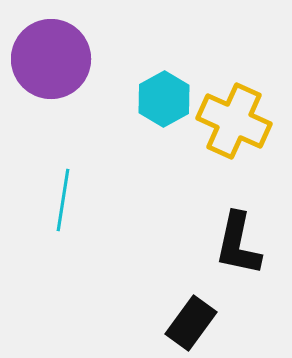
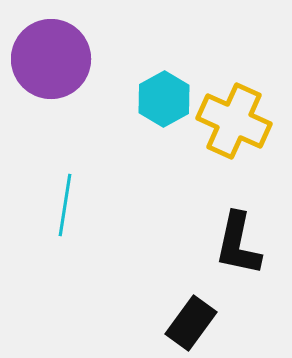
cyan line: moved 2 px right, 5 px down
